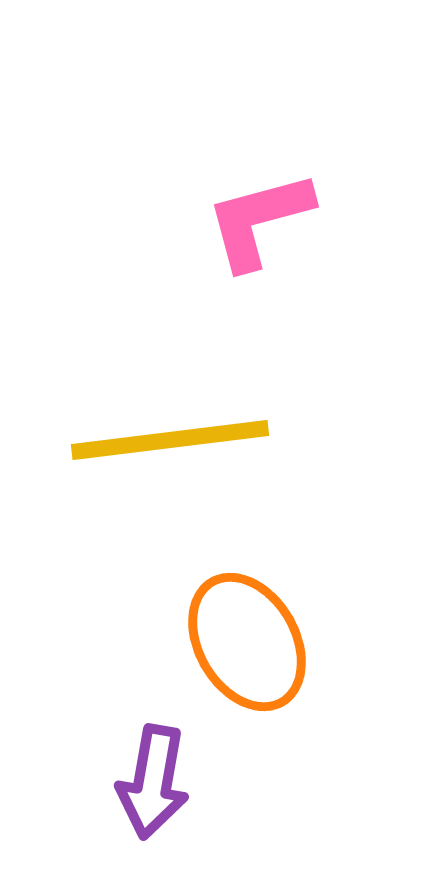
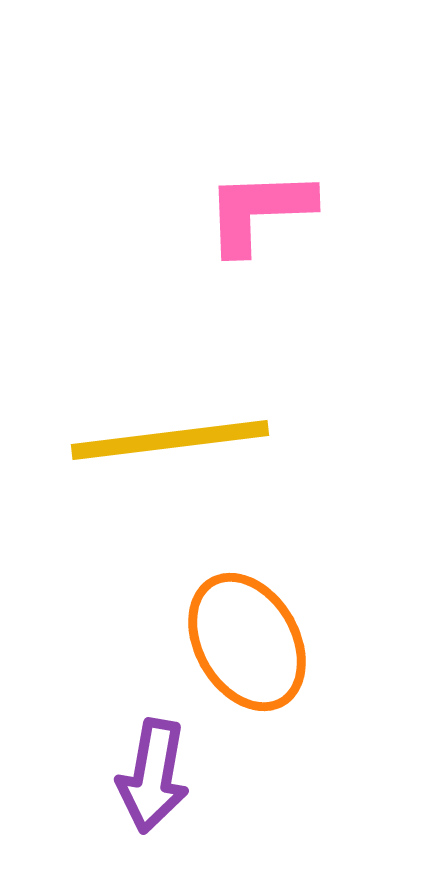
pink L-shape: moved 9 px up; rotated 13 degrees clockwise
purple arrow: moved 6 px up
